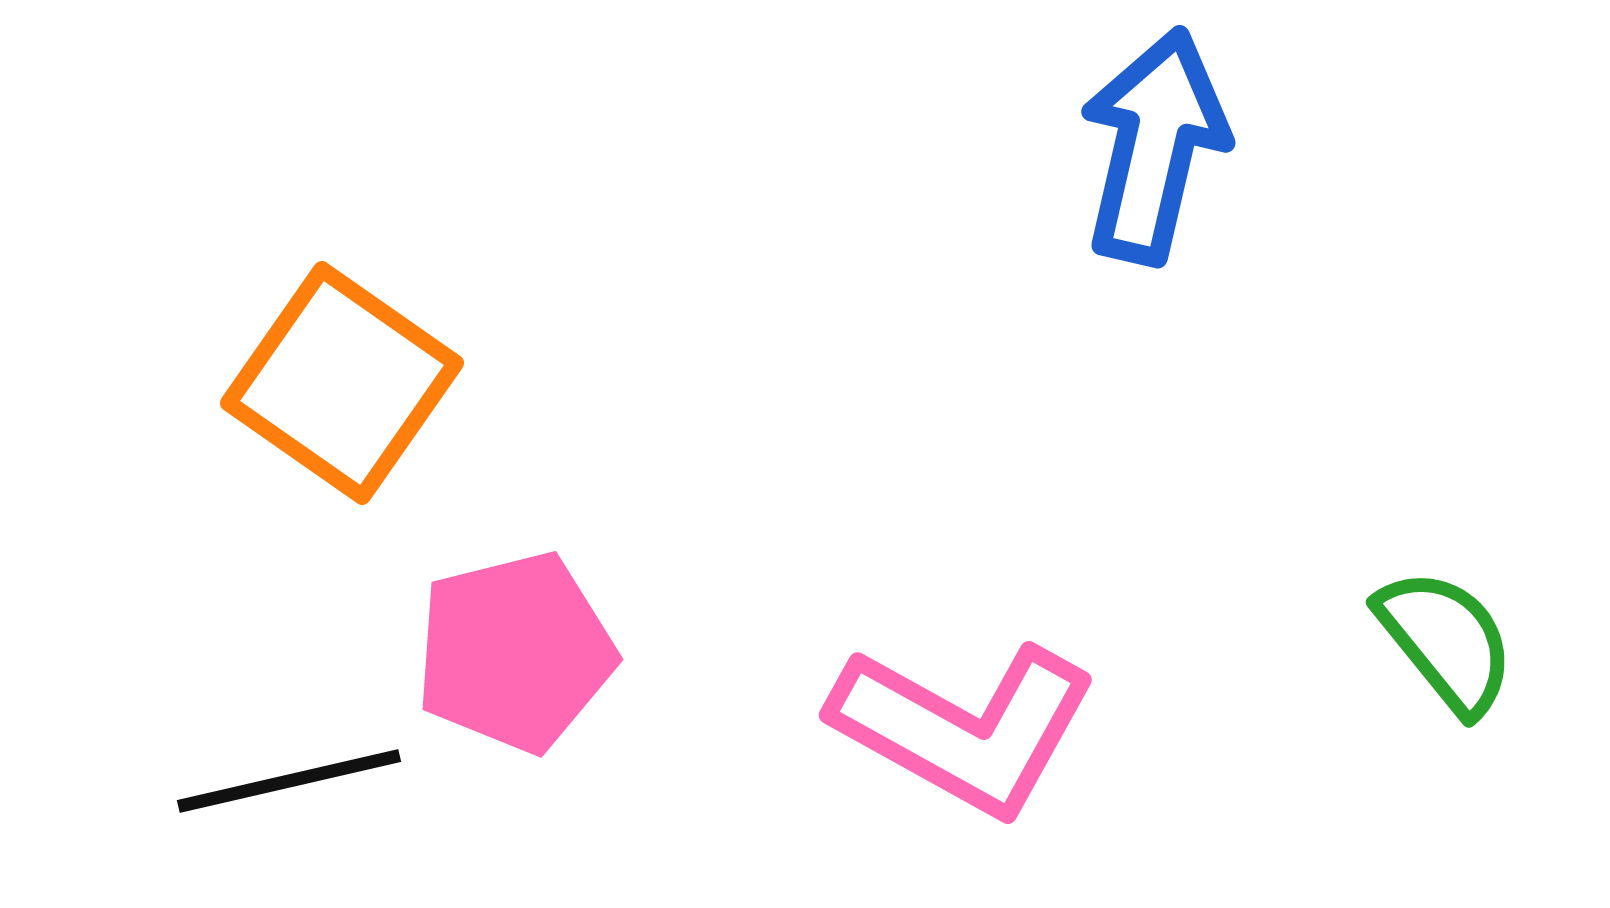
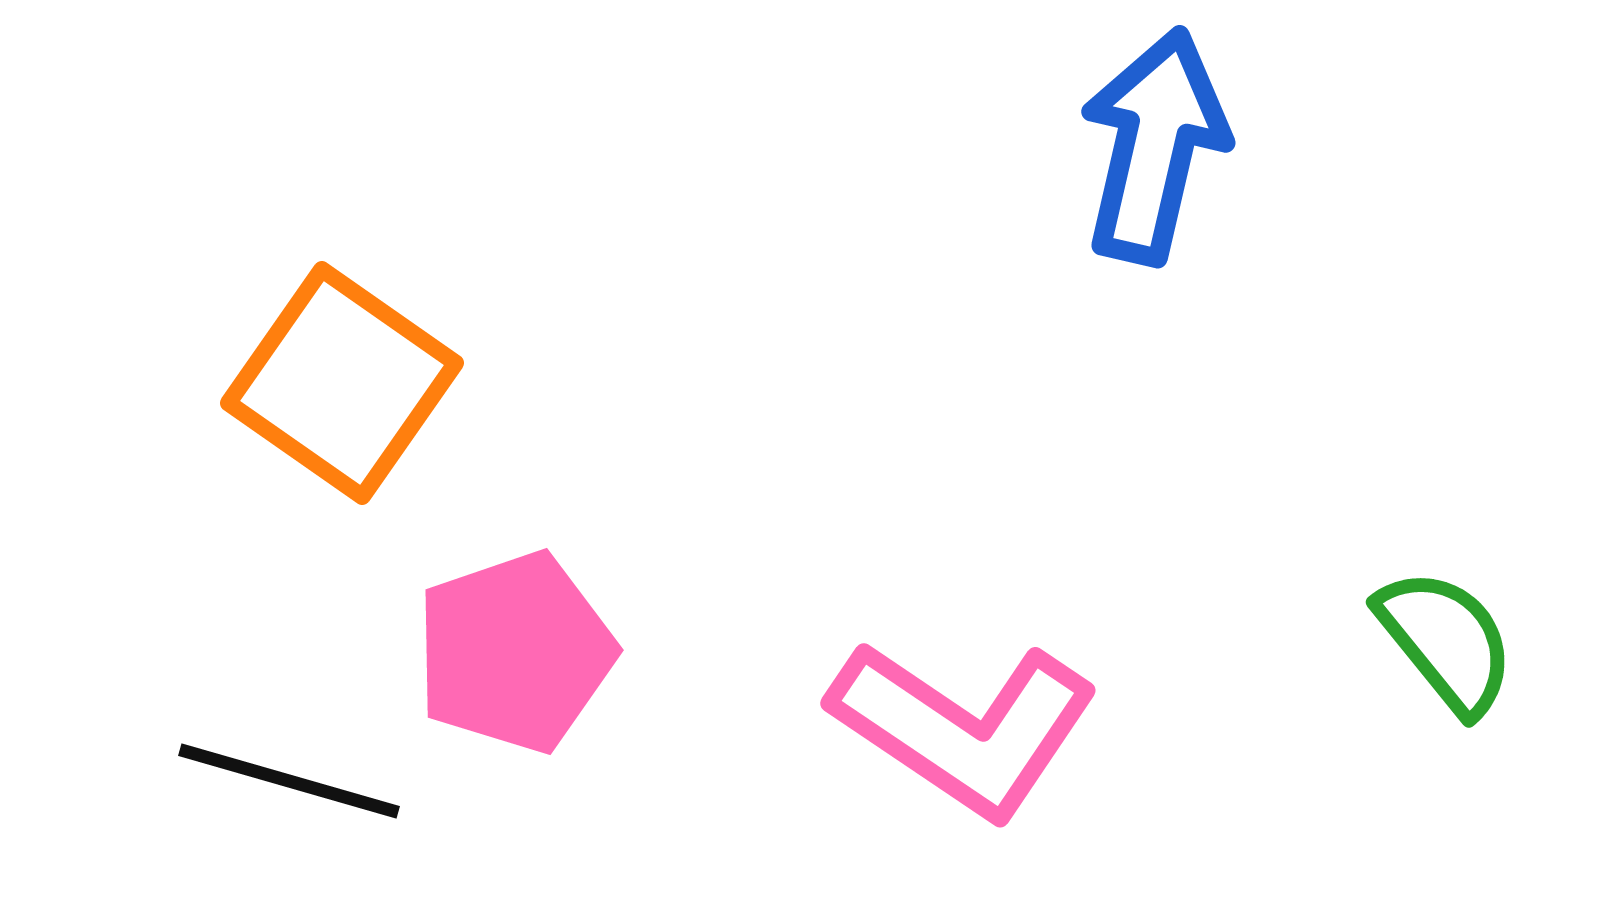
pink pentagon: rotated 5 degrees counterclockwise
pink L-shape: rotated 5 degrees clockwise
black line: rotated 29 degrees clockwise
